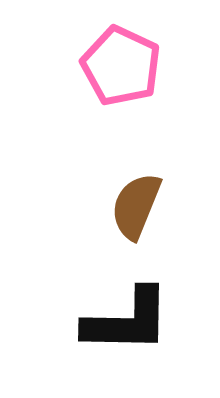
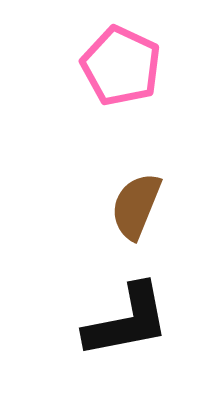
black L-shape: rotated 12 degrees counterclockwise
